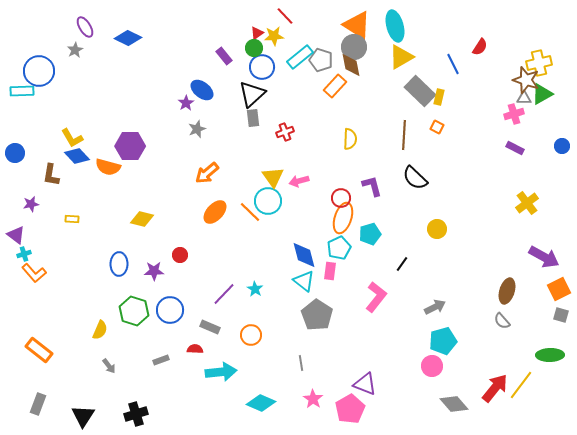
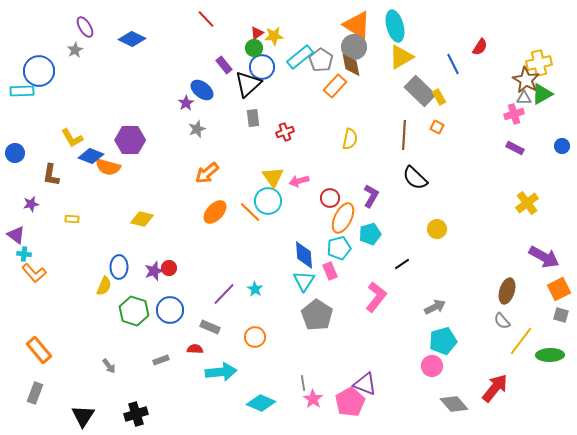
red line at (285, 16): moved 79 px left, 3 px down
blue diamond at (128, 38): moved 4 px right, 1 px down
purple rectangle at (224, 56): moved 9 px down
gray pentagon at (321, 60): rotated 15 degrees clockwise
brown star at (526, 80): rotated 12 degrees clockwise
black triangle at (252, 94): moved 4 px left, 10 px up
yellow rectangle at (439, 97): rotated 42 degrees counterclockwise
yellow semicircle at (350, 139): rotated 10 degrees clockwise
purple hexagon at (130, 146): moved 6 px up
blue diamond at (77, 156): moved 14 px right; rotated 25 degrees counterclockwise
purple L-shape at (372, 186): moved 1 px left, 10 px down; rotated 45 degrees clockwise
red circle at (341, 198): moved 11 px left
orange ellipse at (343, 218): rotated 8 degrees clockwise
cyan pentagon at (339, 248): rotated 10 degrees clockwise
cyan cross at (24, 254): rotated 24 degrees clockwise
red circle at (180, 255): moved 11 px left, 13 px down
blue diamond at (304, 255): rotated 12 degrees clockwise
blue ellipse at (119, 264): moved 3 px down
black line at (402, 264): rotated 21 degrees clockwise
purple star at (154, 271): rotated 18 degrees counterclockwise
pink rectangle at (330, 271): rotated 30 degrees counterclockwise
cyan triangle at (304, 281): rotated 25 degrees clockwise
yellow semicircle at (100, 330): moved 4 px right, 44 px up
orange circle at (251, 335): moved 4 px right, 2 px down
orange rectangle at (39, 350): rotated 12 degrees clockwise
gray line at (301, 363): moved 2 px right, 20 px down
yellow line at (521, 385): moved 44 px up
gray rectangle at (38, 404): moved 3 px left, 11 px up
pink pentagon at (350, 409): moved 7 px up
